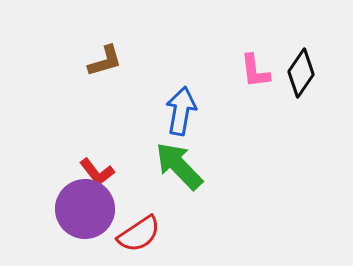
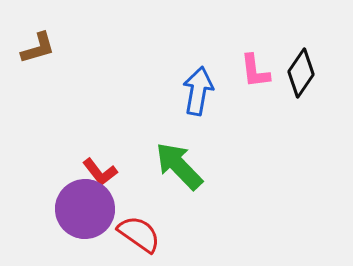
brown L-shape: moved 67 px left, 13 px up
blue arrow: moved 17 px right, 20 px up
red L-shape: moved 3 px right
red semicircle: rotated 111 degrees counterclockwise
